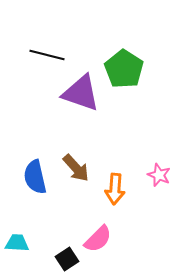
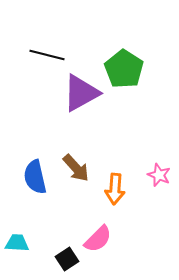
purple triangle: rotated 48 degrees counterclockwise
